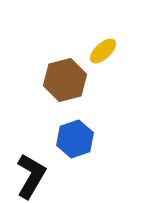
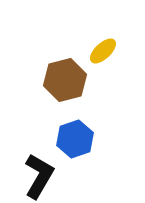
black L-shape: moved 8 px right
